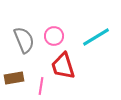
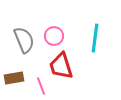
cyan line: moved 1 px left, 1 px down; rotated 52 degrees counterclockwise
red trapezoid: moved 2 px left
pink line: rotated 30 degrees counterclockwise
